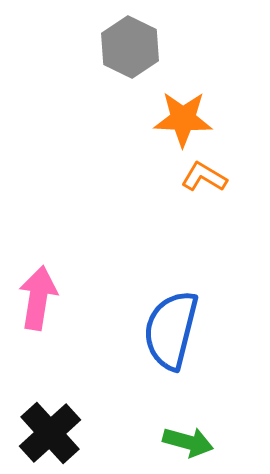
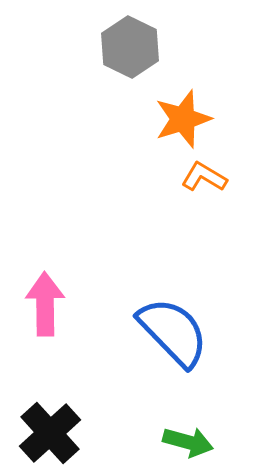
orange star: rotated 20 degrees counterclockwise
pink arrow: moved 7 px right, 6 px down; rotated 10 degrees counterclockwise
blue semicircle: moved 2 px right, 2 px down; rotated 122 degrees clockwise
